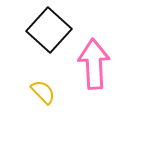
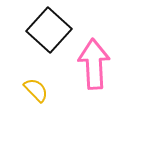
yellow semicircle: moved 7 px left, 2 px up
